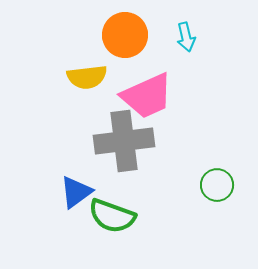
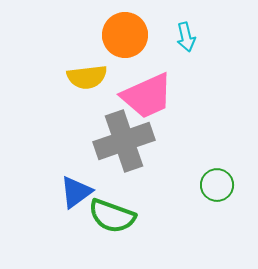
gray cross: rotated 12 degrees counterclockwise
